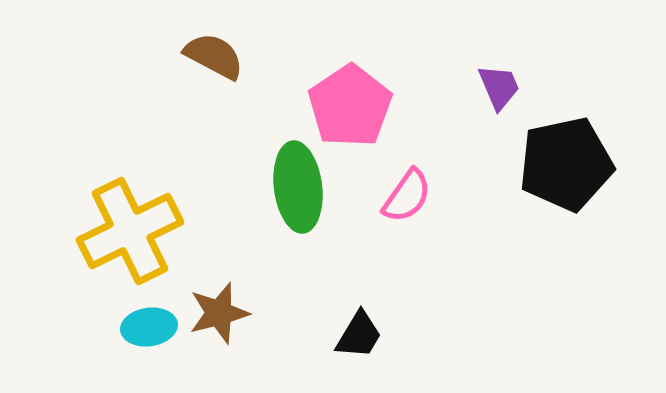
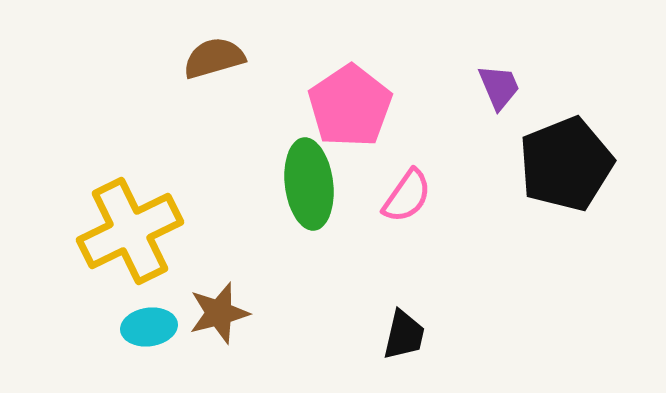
brown semicircle: moved 2 px down; rotated 44 degrees counterclockwise
black pentagon: rotated 10 degrees counterclockwise
green ellipse: moved 11 px right, 3 px up
black trapezoid: moved 45 px right; rotated 18 degrees counterclockwise
